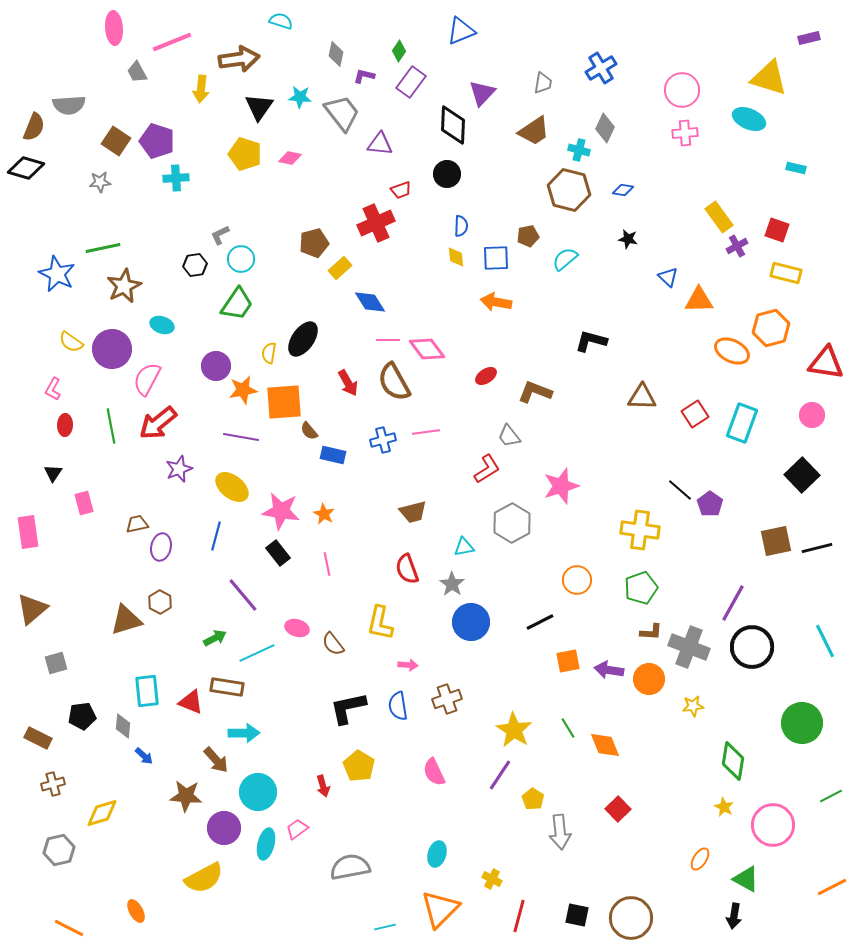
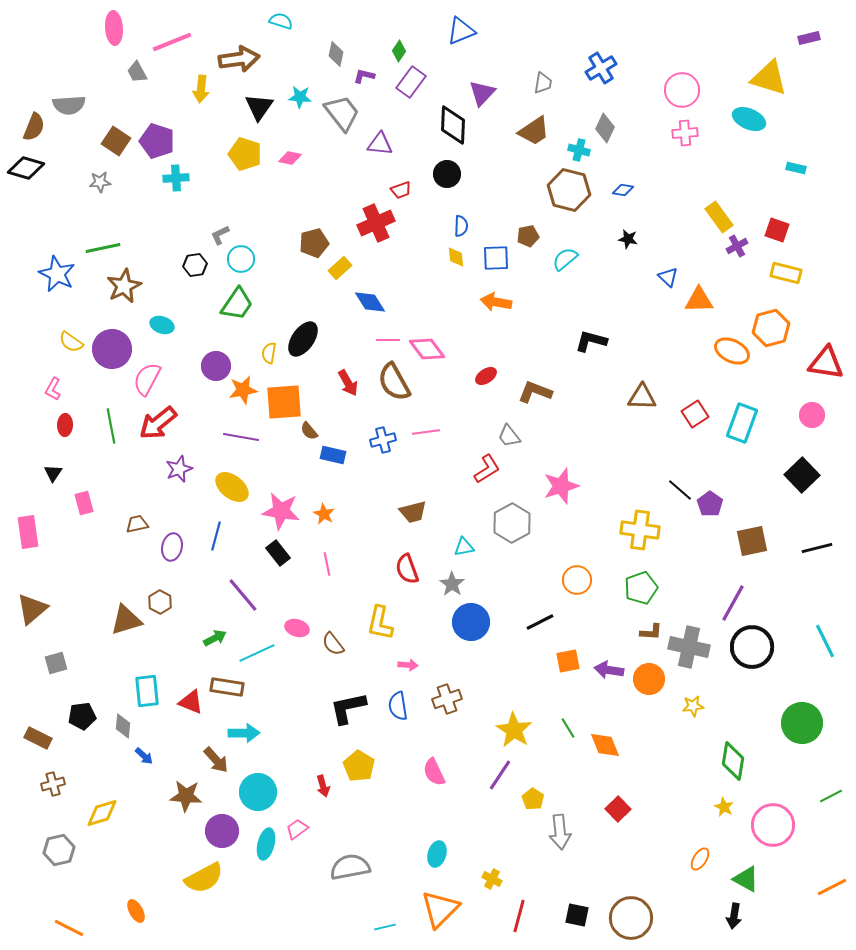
brown square at (776, 541): moved 24 px left
purple ellipse at (161, 547): moved 11 px right
gray cross at (689, 647): rotated 9 degrees counterclockwise
purple circle at (224, 828): moved 2 px left, 3 px down
